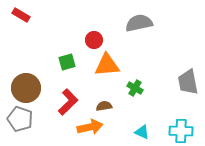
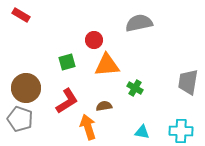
gray trapezoid: rotated 20 degrees clockwise
red L-shape: moved 1 px left, 1 px up; rotated 12 degrees clockwise
orange arrow: moved 2 px left; rotated 95 degrees counterclockwise
cyan triangle: rotated 14 degrees counterclockwise
